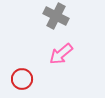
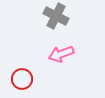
pink arrow: rotated 20 degrees clockwise
